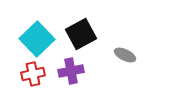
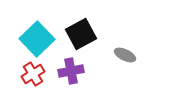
red cross: rotated 20 degrees counterclockwise
